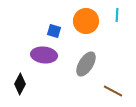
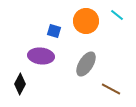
cyan line: rotated 56 degrees counterclockwise
purple ellipse: moved 3 px left, 1 px down
brown line: moved 2 px left, 2 px up
